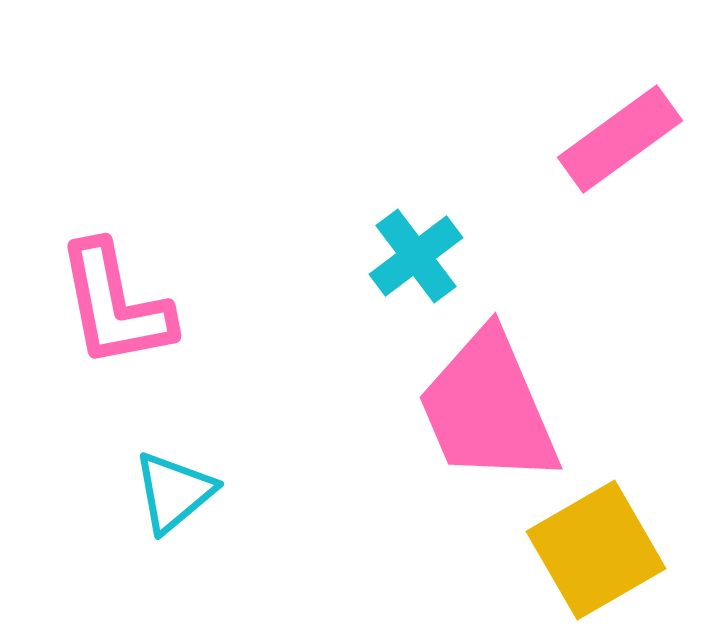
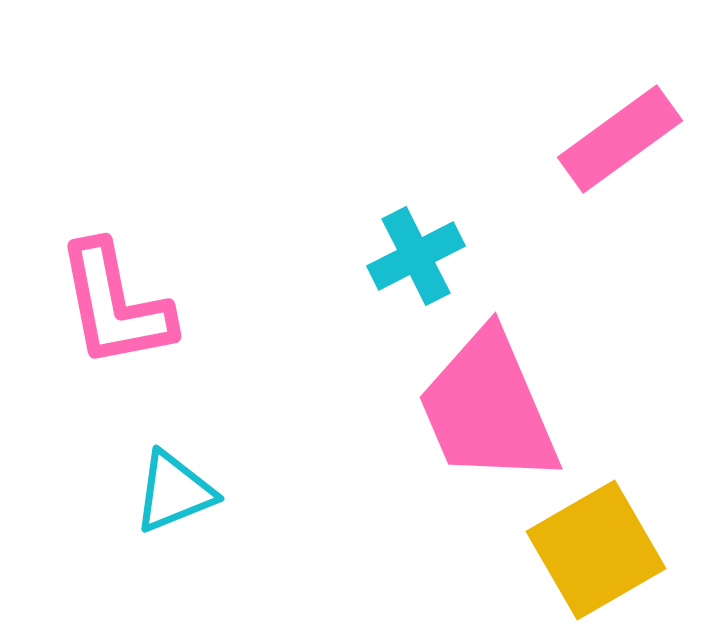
cyan cross: rotated 10 degrees clockwise
cyan triangle: rotated 18 degrees clockwise
